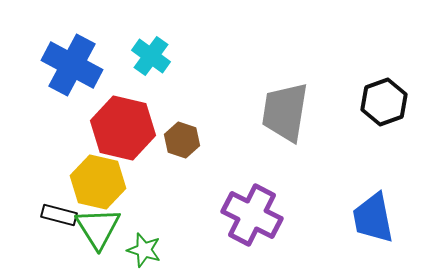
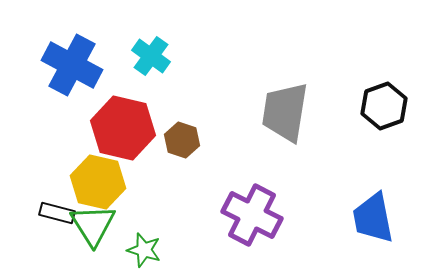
black hexagon: moved 4 px down
black rectangle: moved 2 px left, 2 px up
green triangle: moved 5 px left, 3 px up
